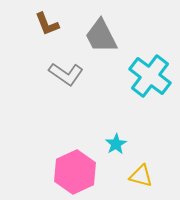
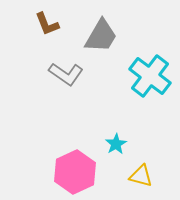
gray trapezoid: rotated 123 degrees counterclockwise
